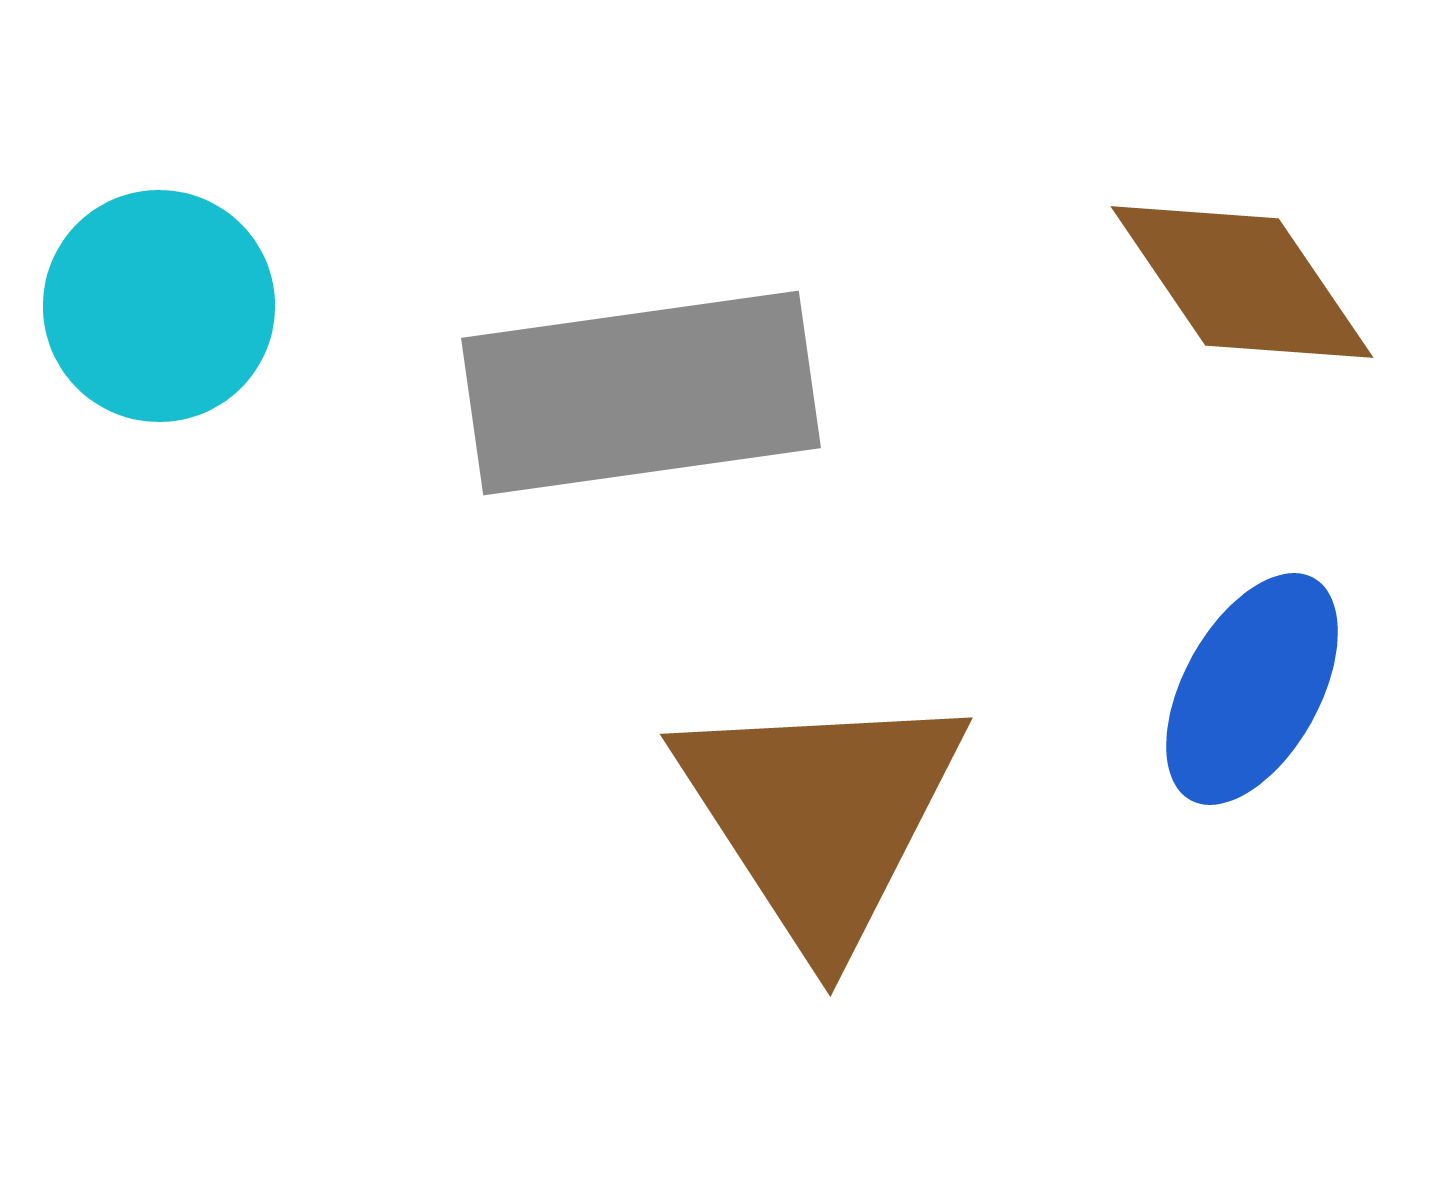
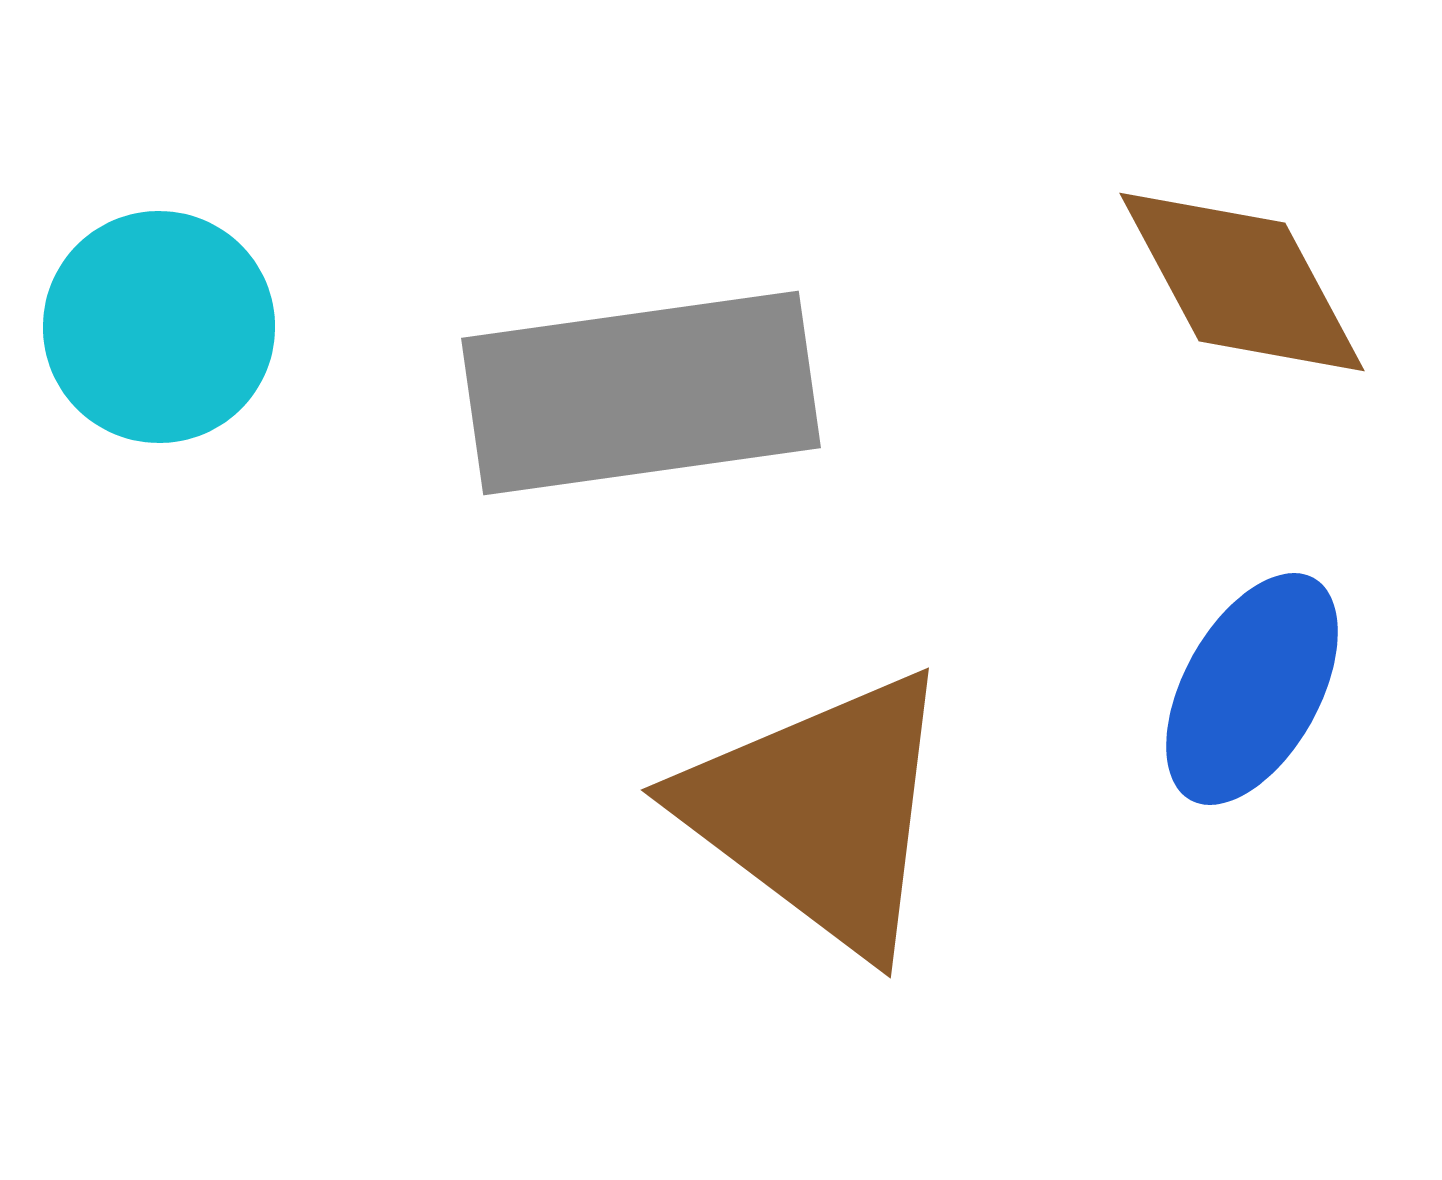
brown diamond: rotated 6 degrees clockwise
cyan circle: moved 21 px down
brown triangle: moved 1 px left, 4 px up; rotated 20 degrees counterclockwise
